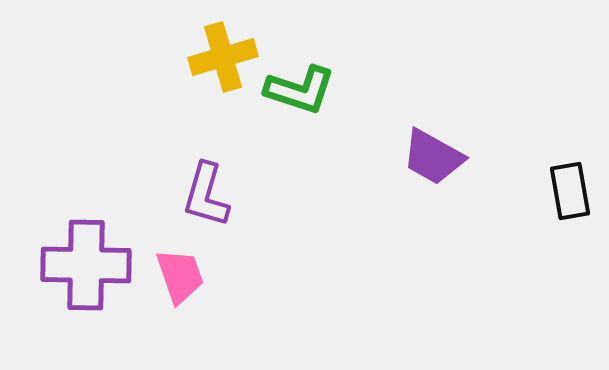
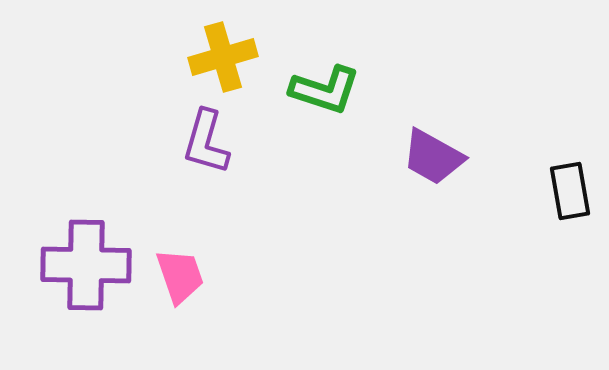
green L-shape: moved 25 px right
purple L-shape: moved 53 px up
